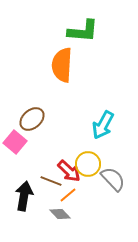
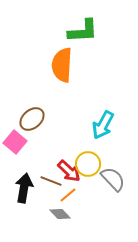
green L-shape: rotated 8 degrees counterclockwise
black arrow: moved 8 px up
